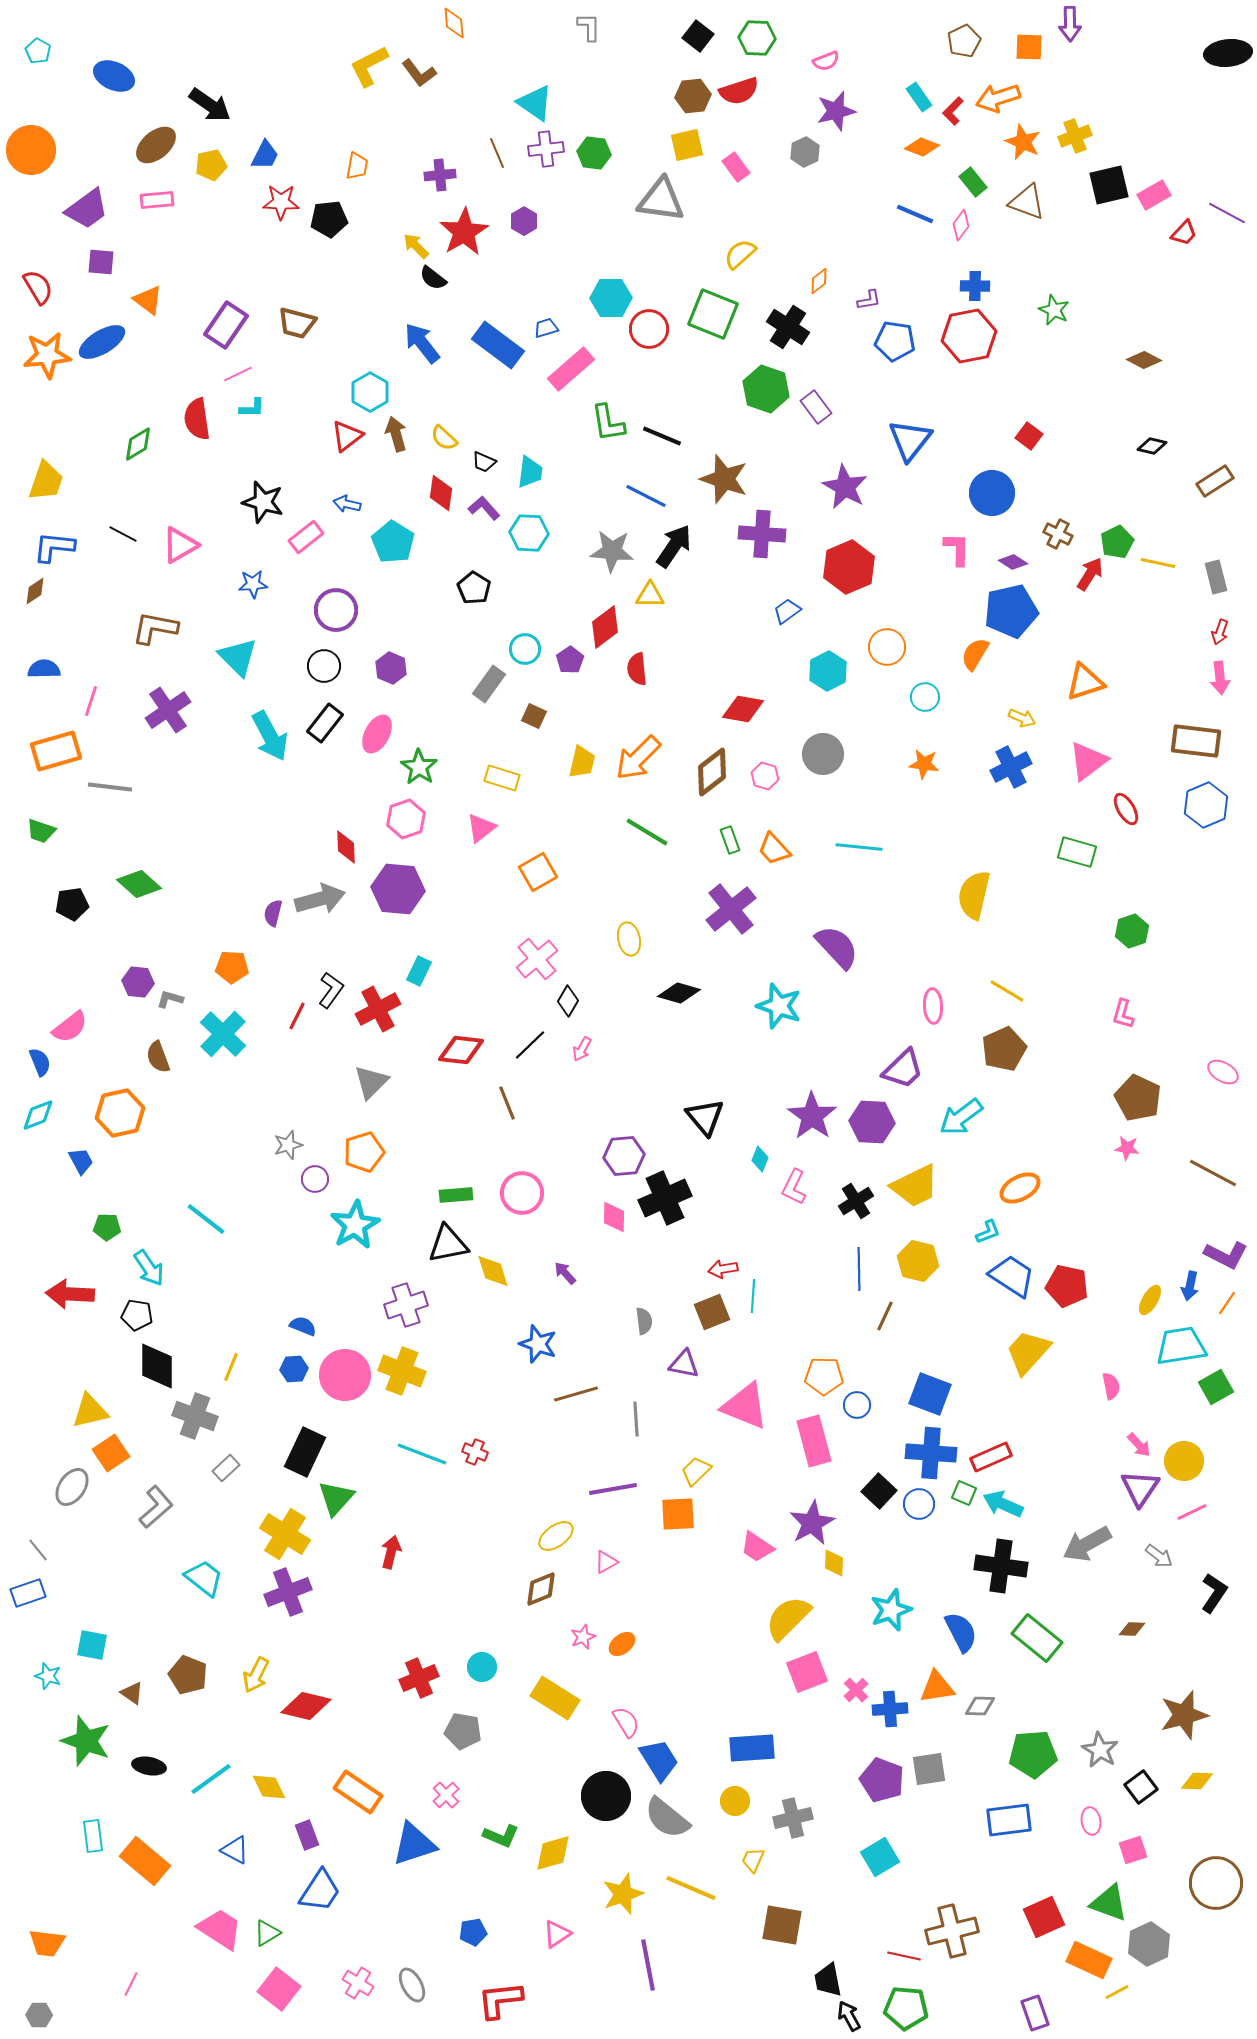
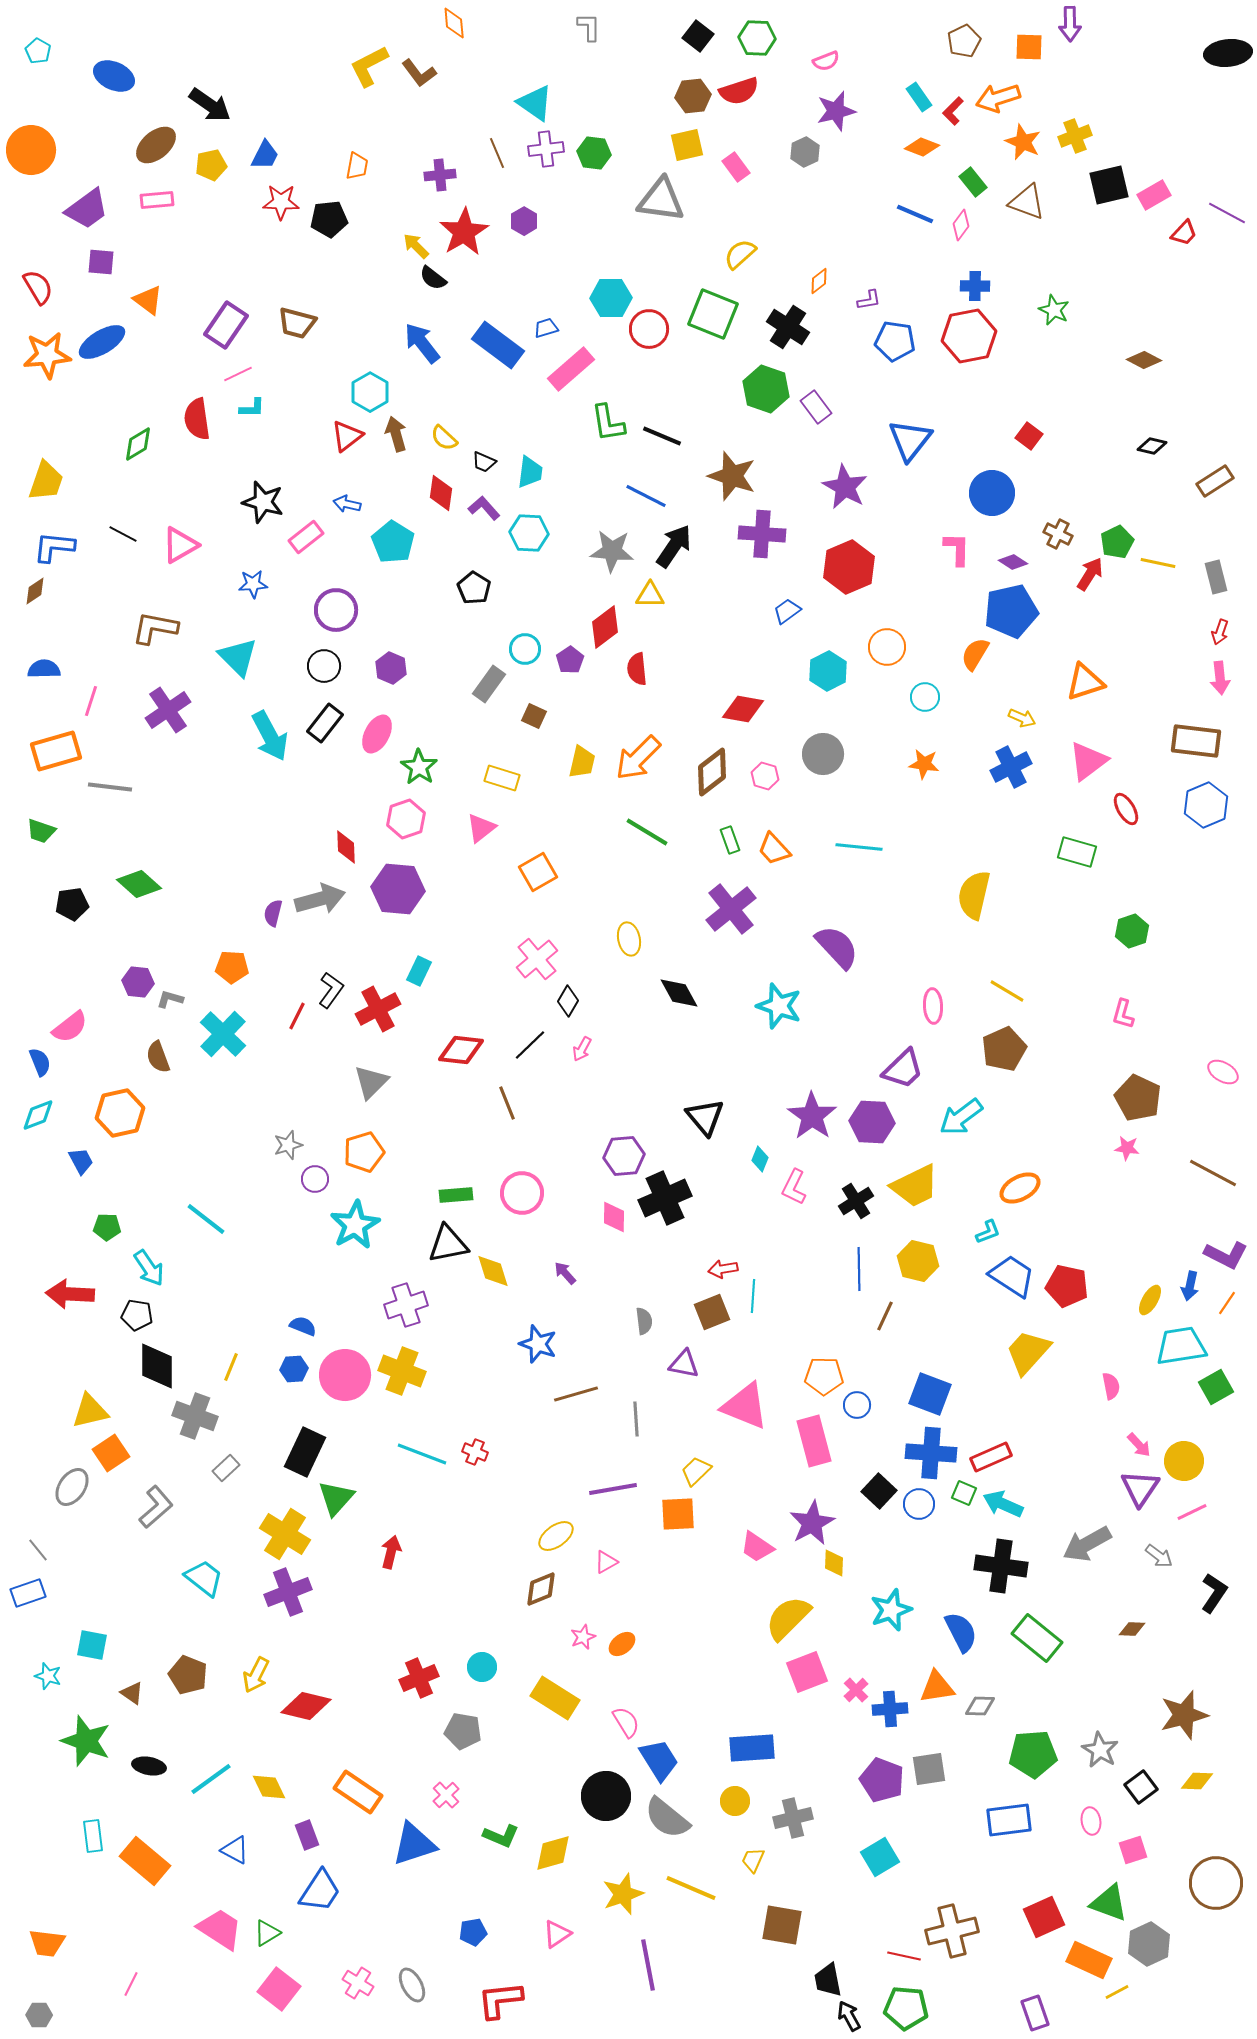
brown star at (724, 479): moved 8 px right, 3 px up
black diamond at (679, 993): rotated 45 degrees clockwise
